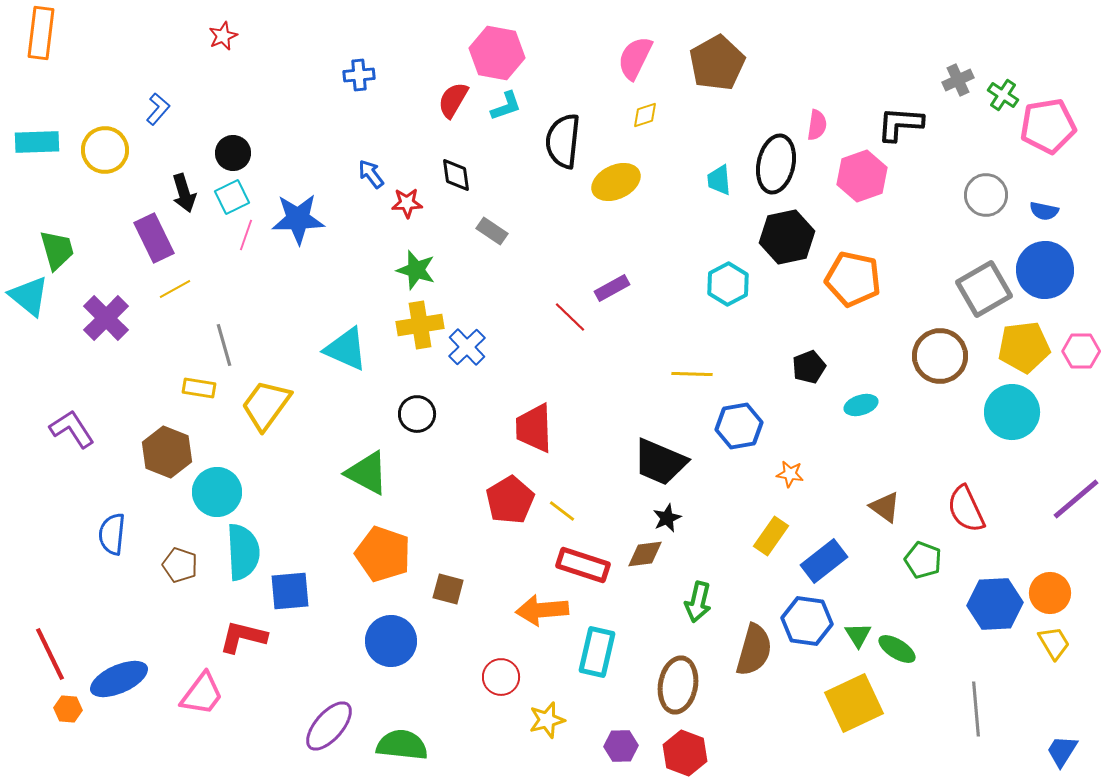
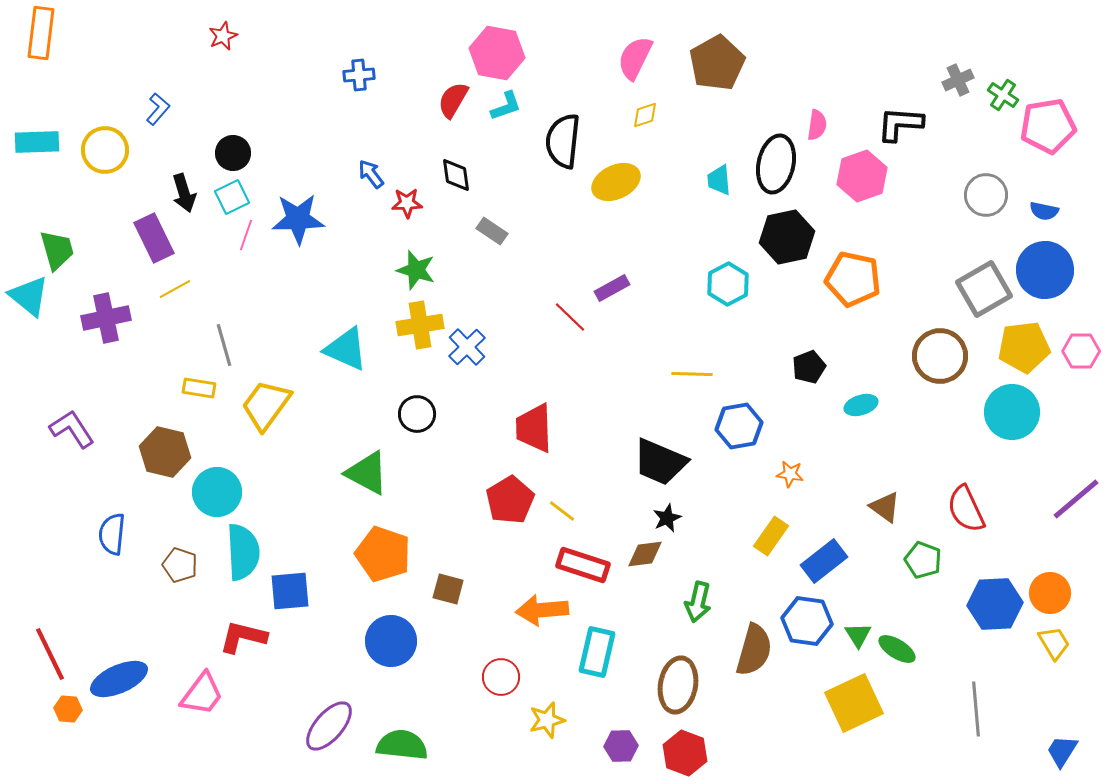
purple cross at (106, 318): rotated 33 degrees clockwise
brown hexagon at (167, 452): moved 2 px left; rotated 9 degrees counterclockwise
